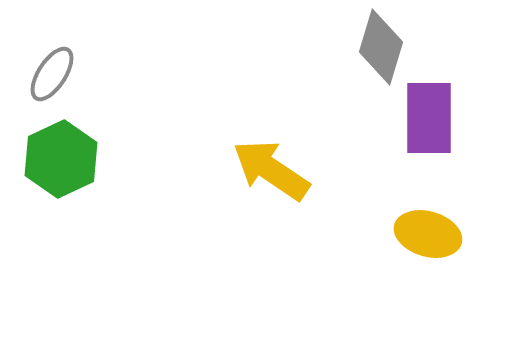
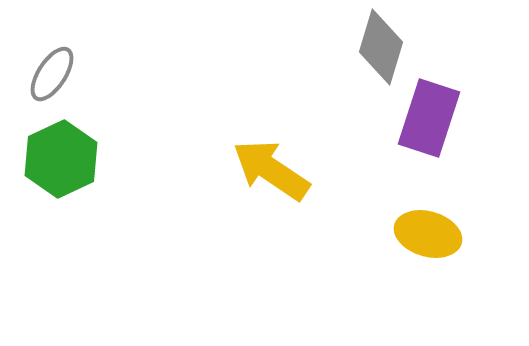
purple rectangle: rotated 18 degrees clockwise
